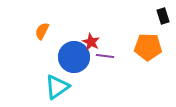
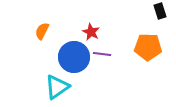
black rectangle: moved 3 px left, 5 px up
red star: moved 10 px up
purple line: moved 3 px left, 2 px up
